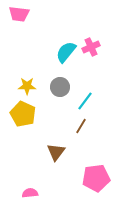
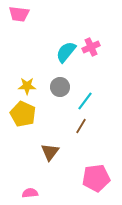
brown triangle: moved 6 px left
